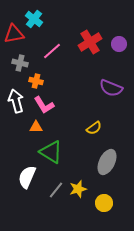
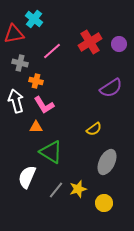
purple semicircle: rotated 55 degrees counterclockwise
yellow semicircle: moved 1 px down
